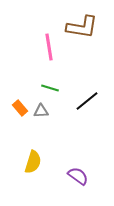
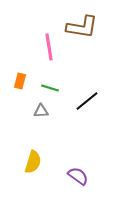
orange rectangle: moved 27 px up; rotated 56 degrees clockwise
